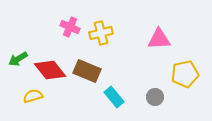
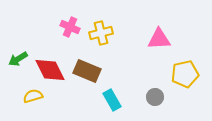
red diamond: rotated 12 degrees clockwise
cyan rectangle: moved 2 px left, 3 px down; rotated 10 degrees clockwise
